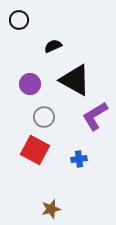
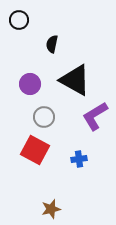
black semicircle: moved 1 px left, 2 px up; rotated 54 degrees counterclockwise
